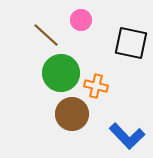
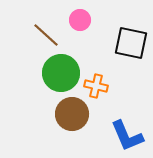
pink circle: moved 1 px left
blue L-shape: rotated 21 degrees clockwise
